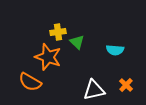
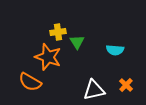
green triangle: rotated 14 degrees clockwise
